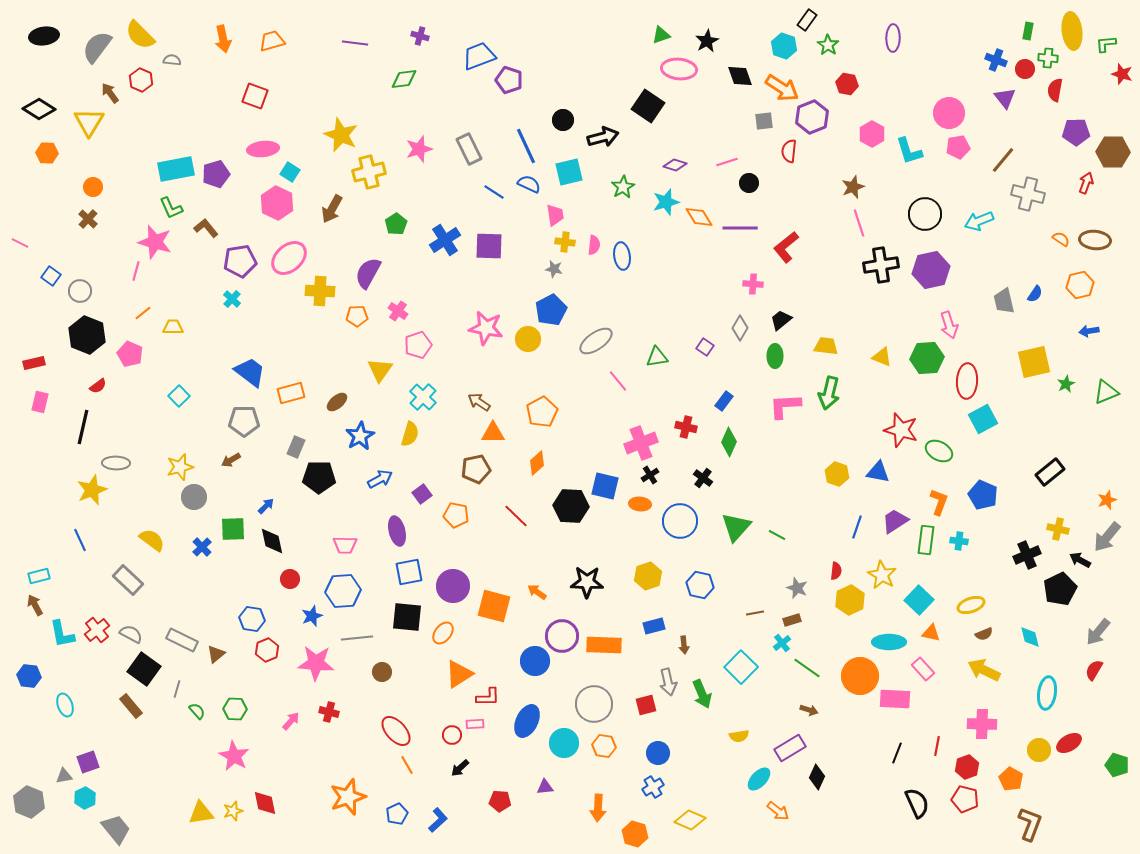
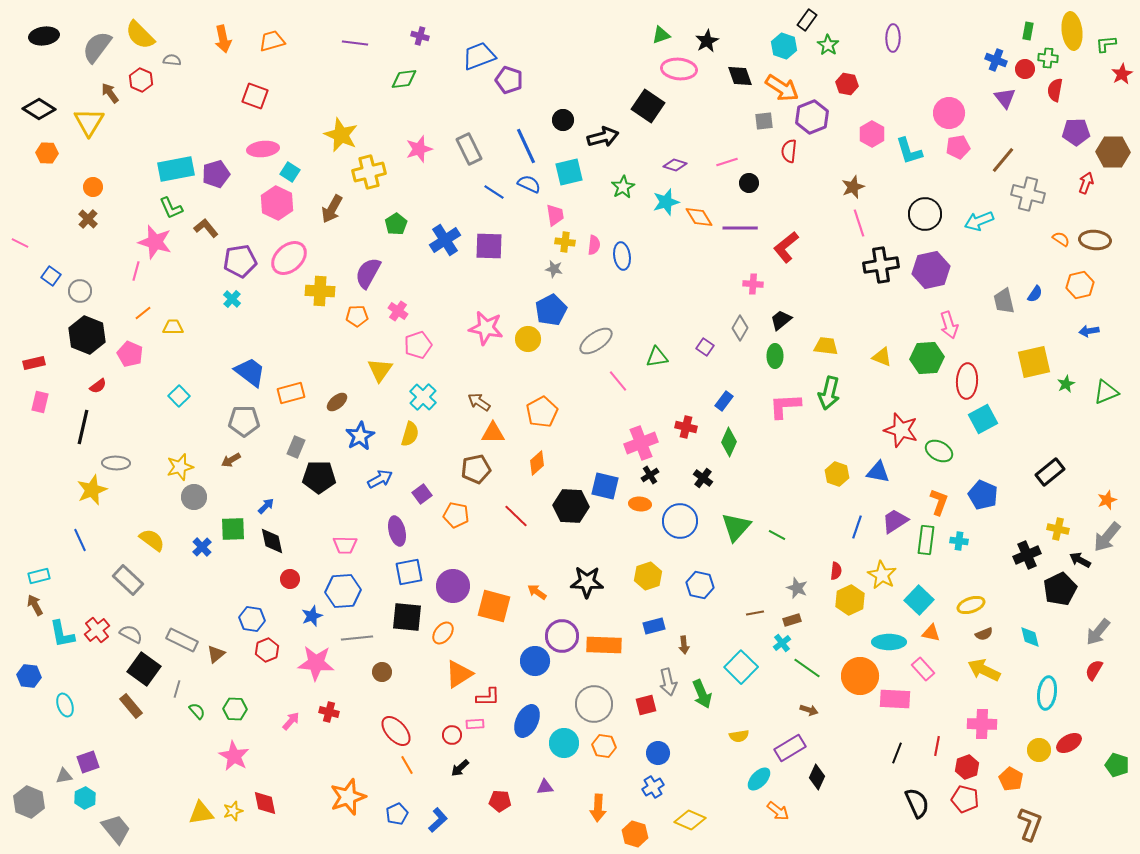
red star at (1122, 74): rotated 25 degrees clockwise
